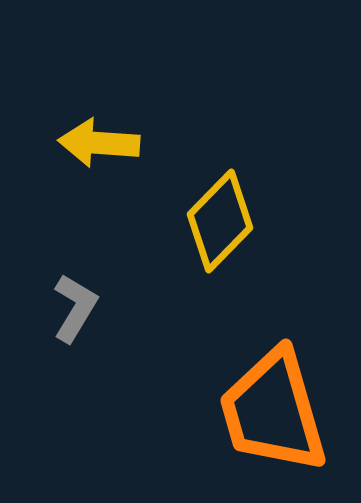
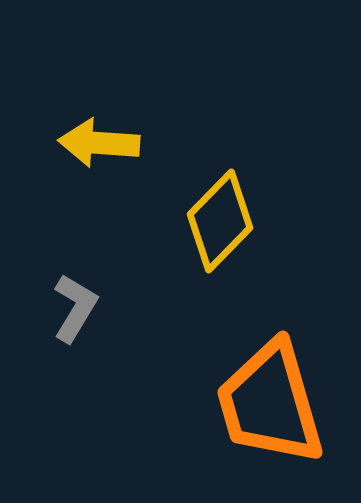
orange trapezoid: moved 3 px left, 8 px up
